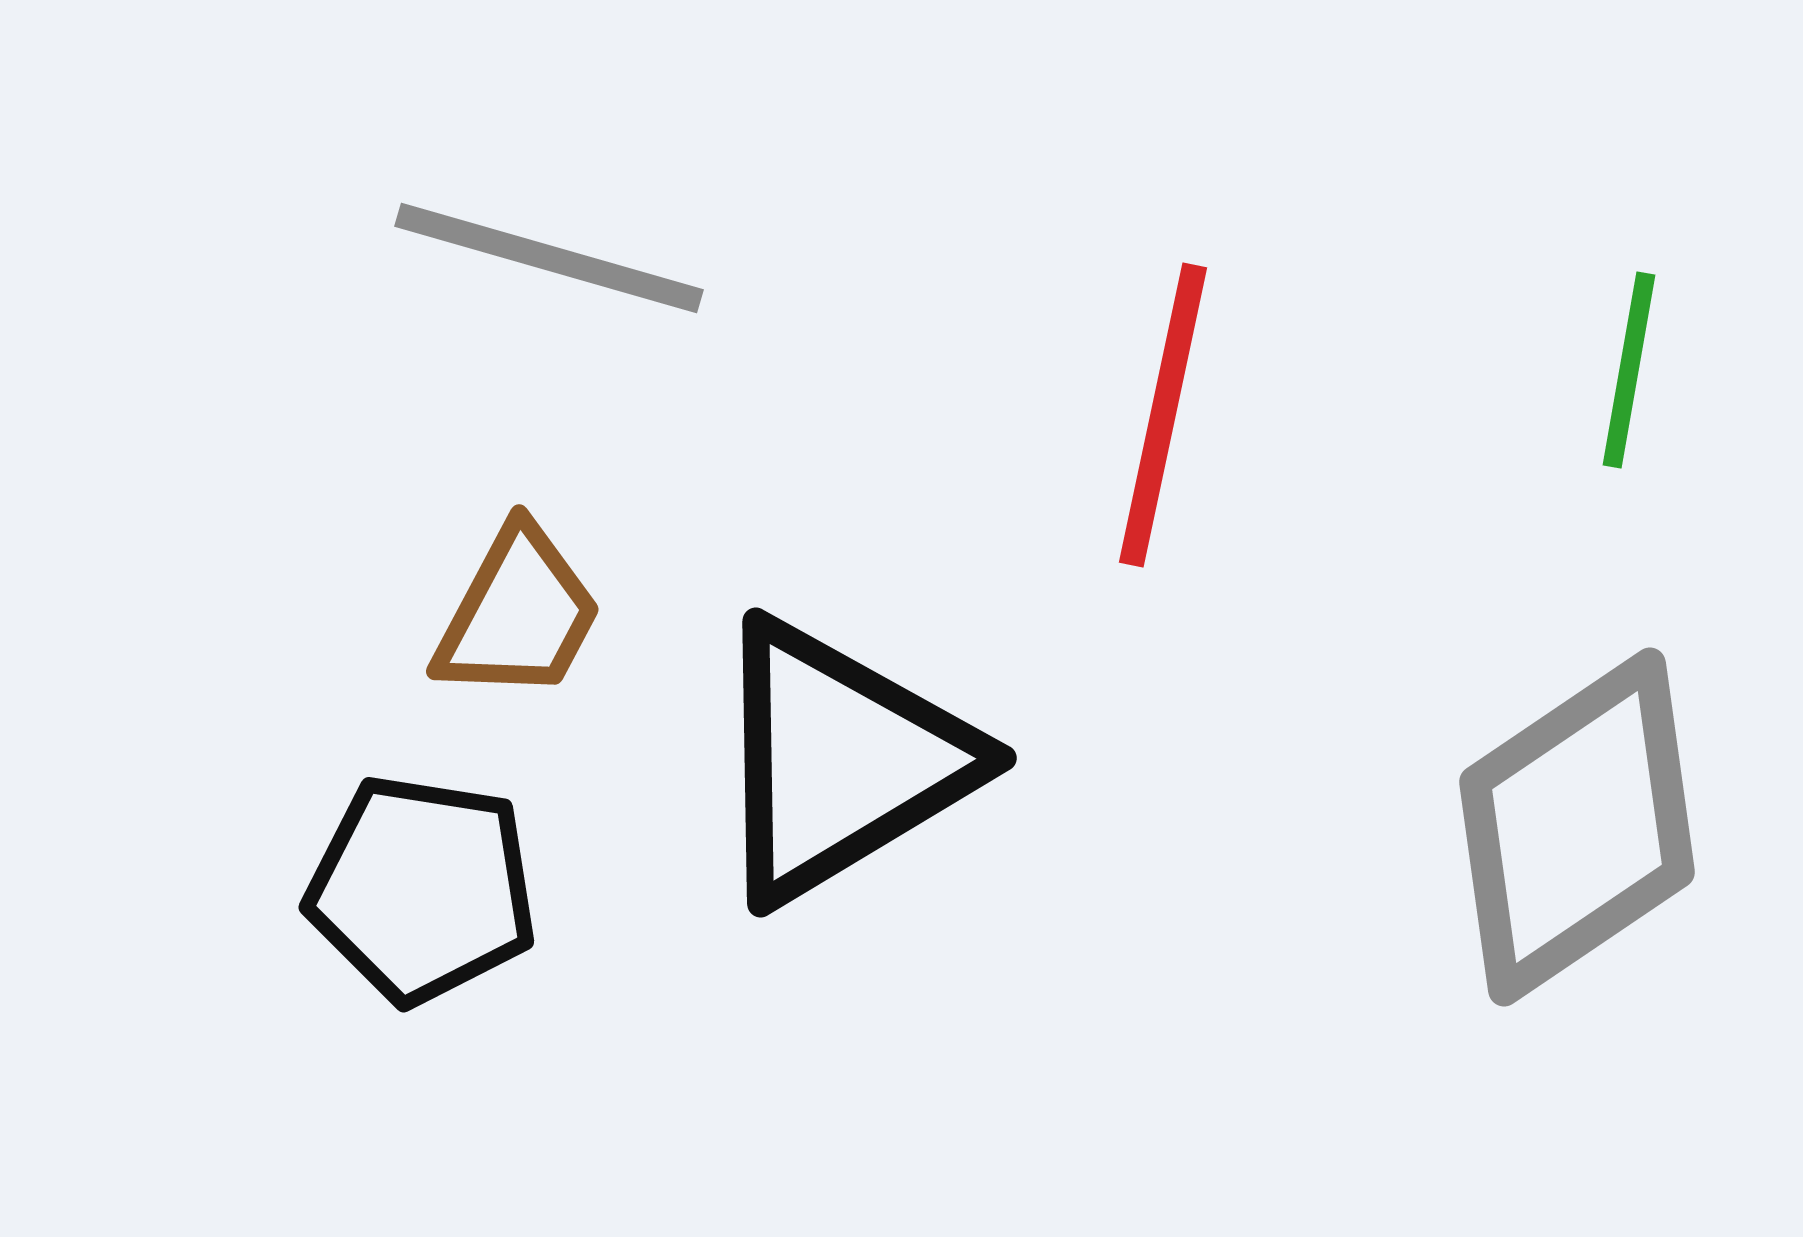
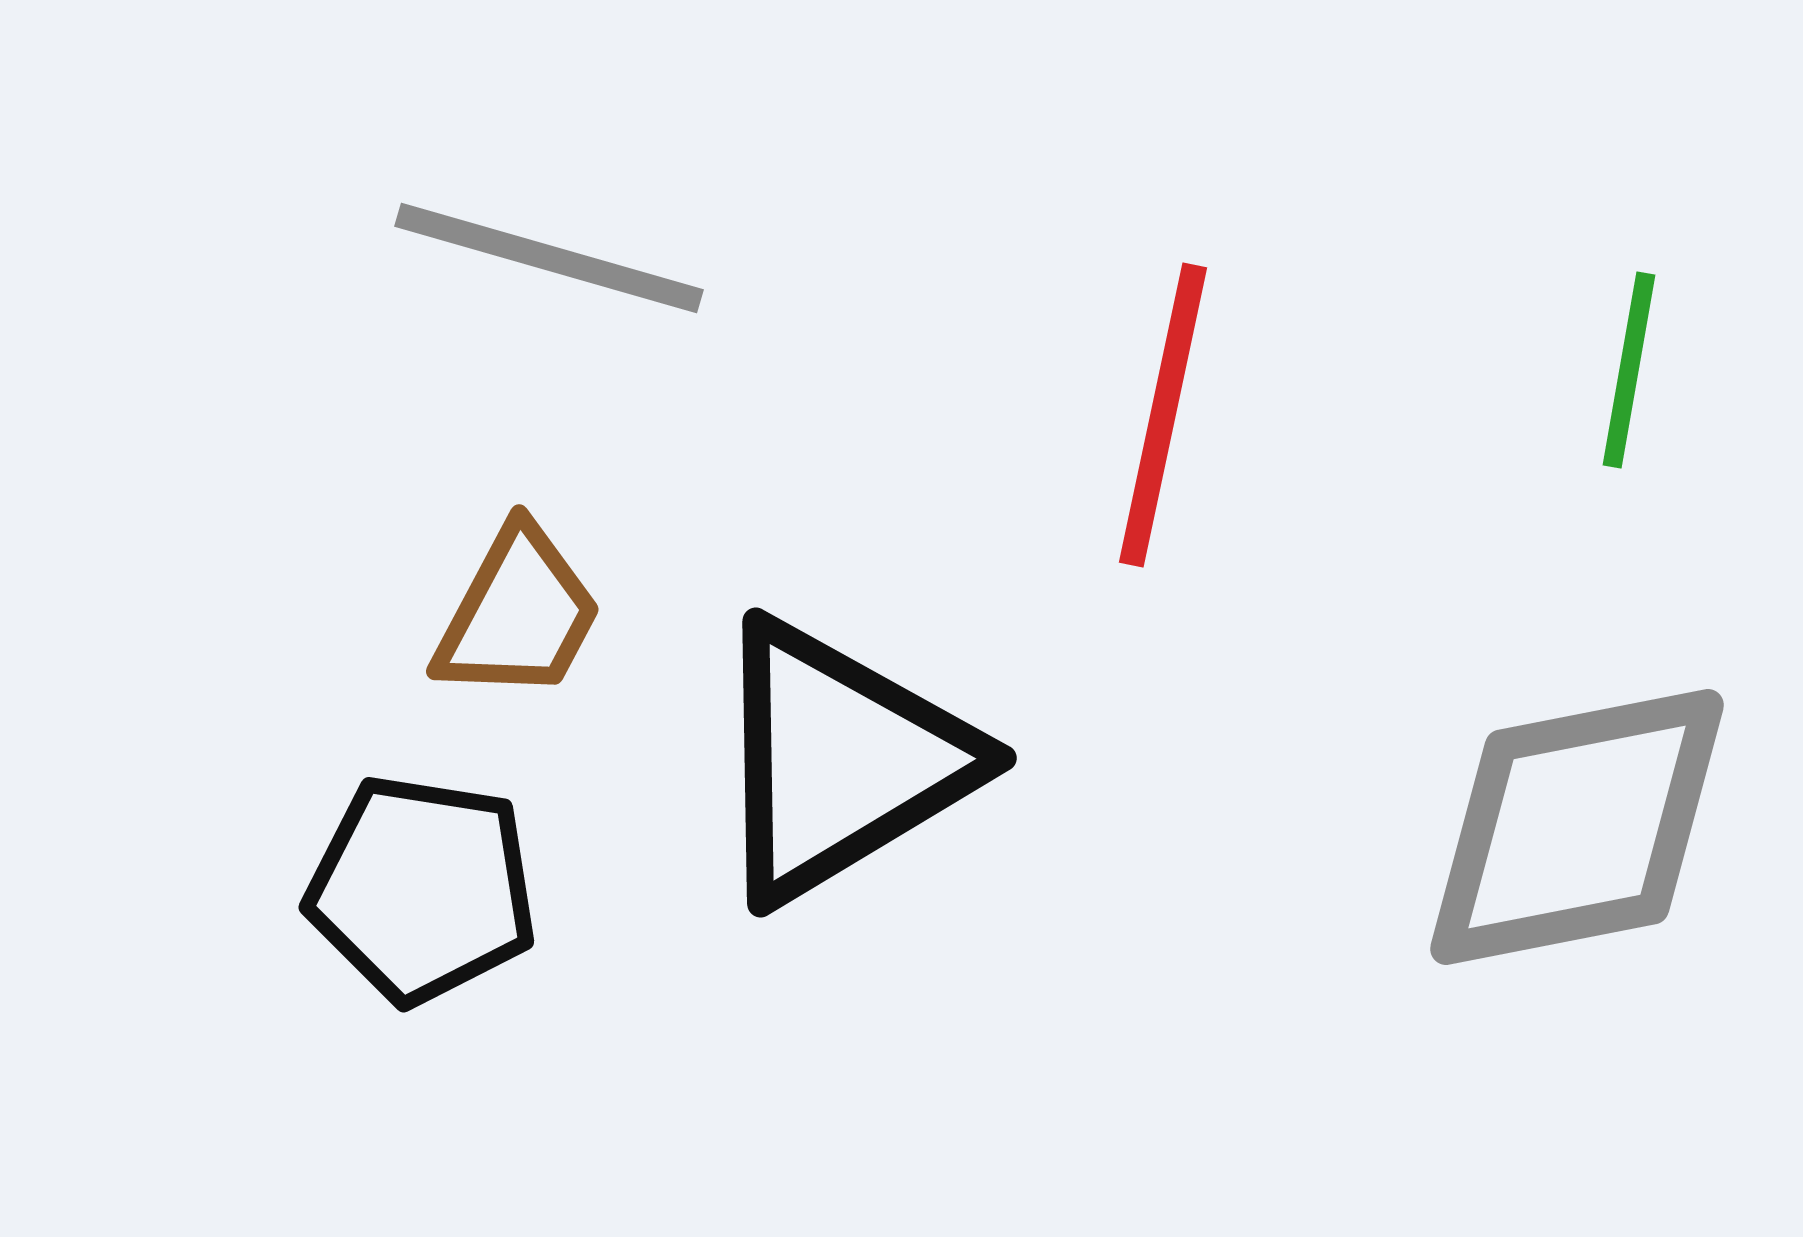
gray diamond: rotated 23 degrees clockwise
